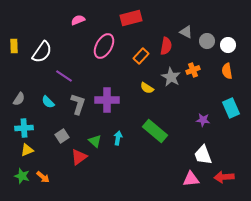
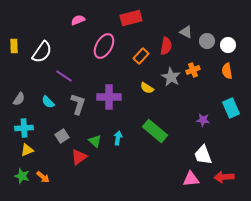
purple cross: moved 2 px right, 3 px up
